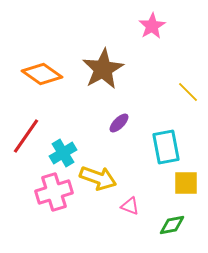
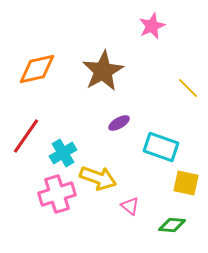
pink star: rotated 8 degrees clockwise
brown star: moved 2 px down
orange diamond: moved 5 px left, 5 px up; rotated 48 degrees counterclockwise
yellow line: moved 4 px up
purple ellipse: rotated 15 degrees clockwise
cyan rectangle: moved 5 px left; rotated 60 degrees counterclockwise
yellow square: rotated 12 degrees clockwise
pink cross: moved 3 px right, 2 px down
pink triangle: rotated 18 degrees clockwise
green diamond: rotated 16 degrees clockwise
